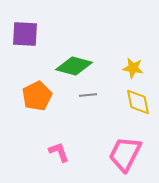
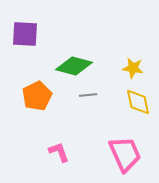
pink trapezoid: rotated 129 degrees clockwise
